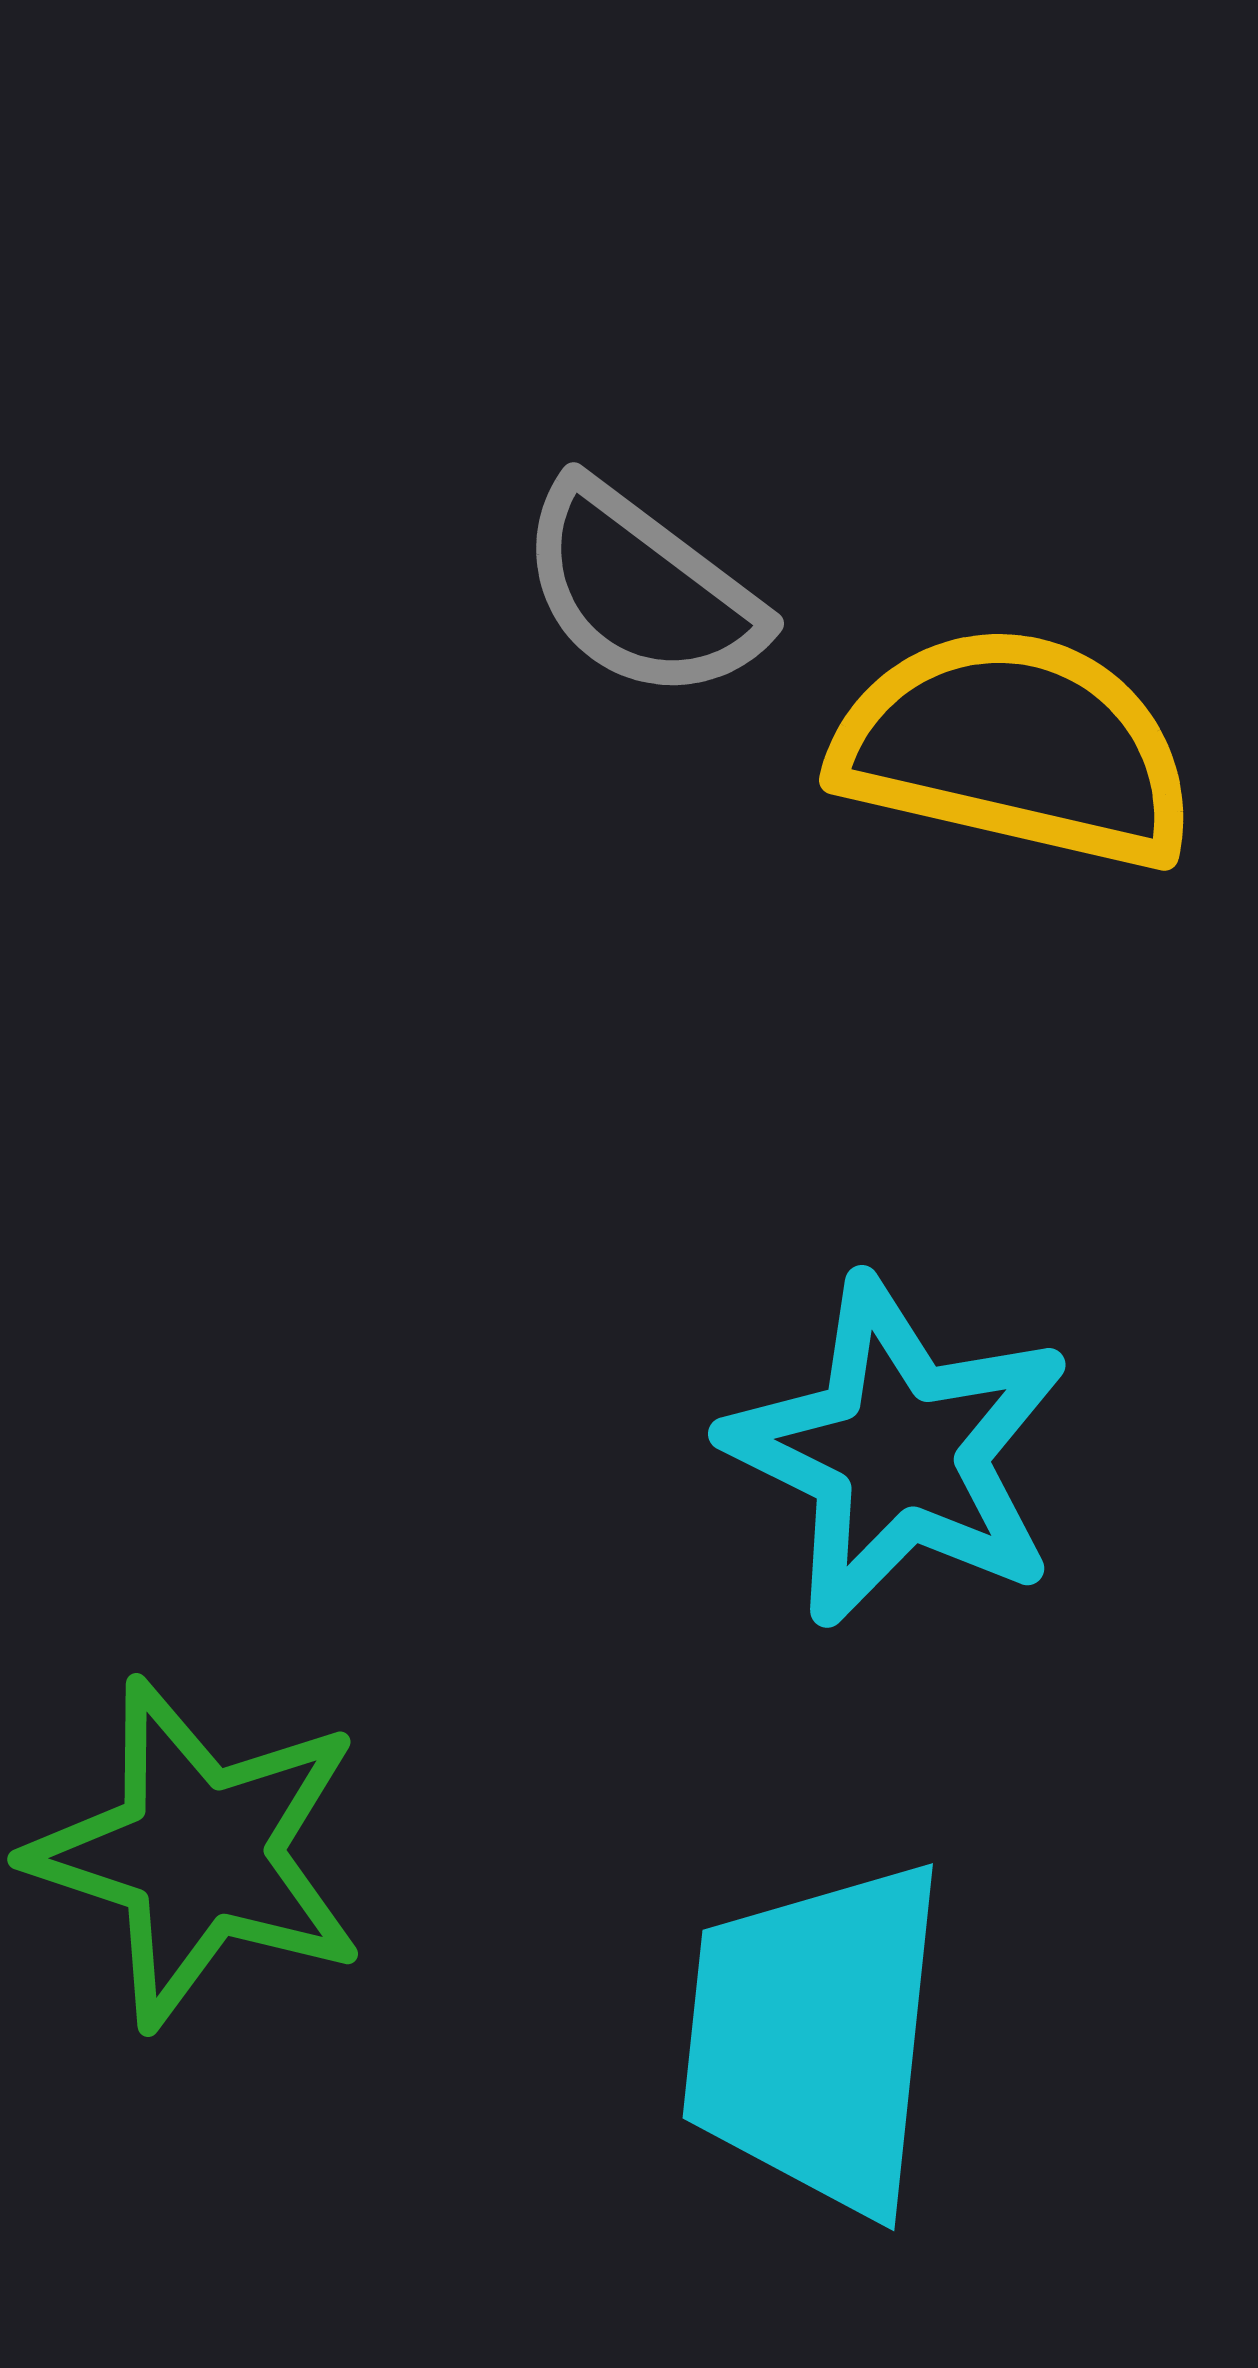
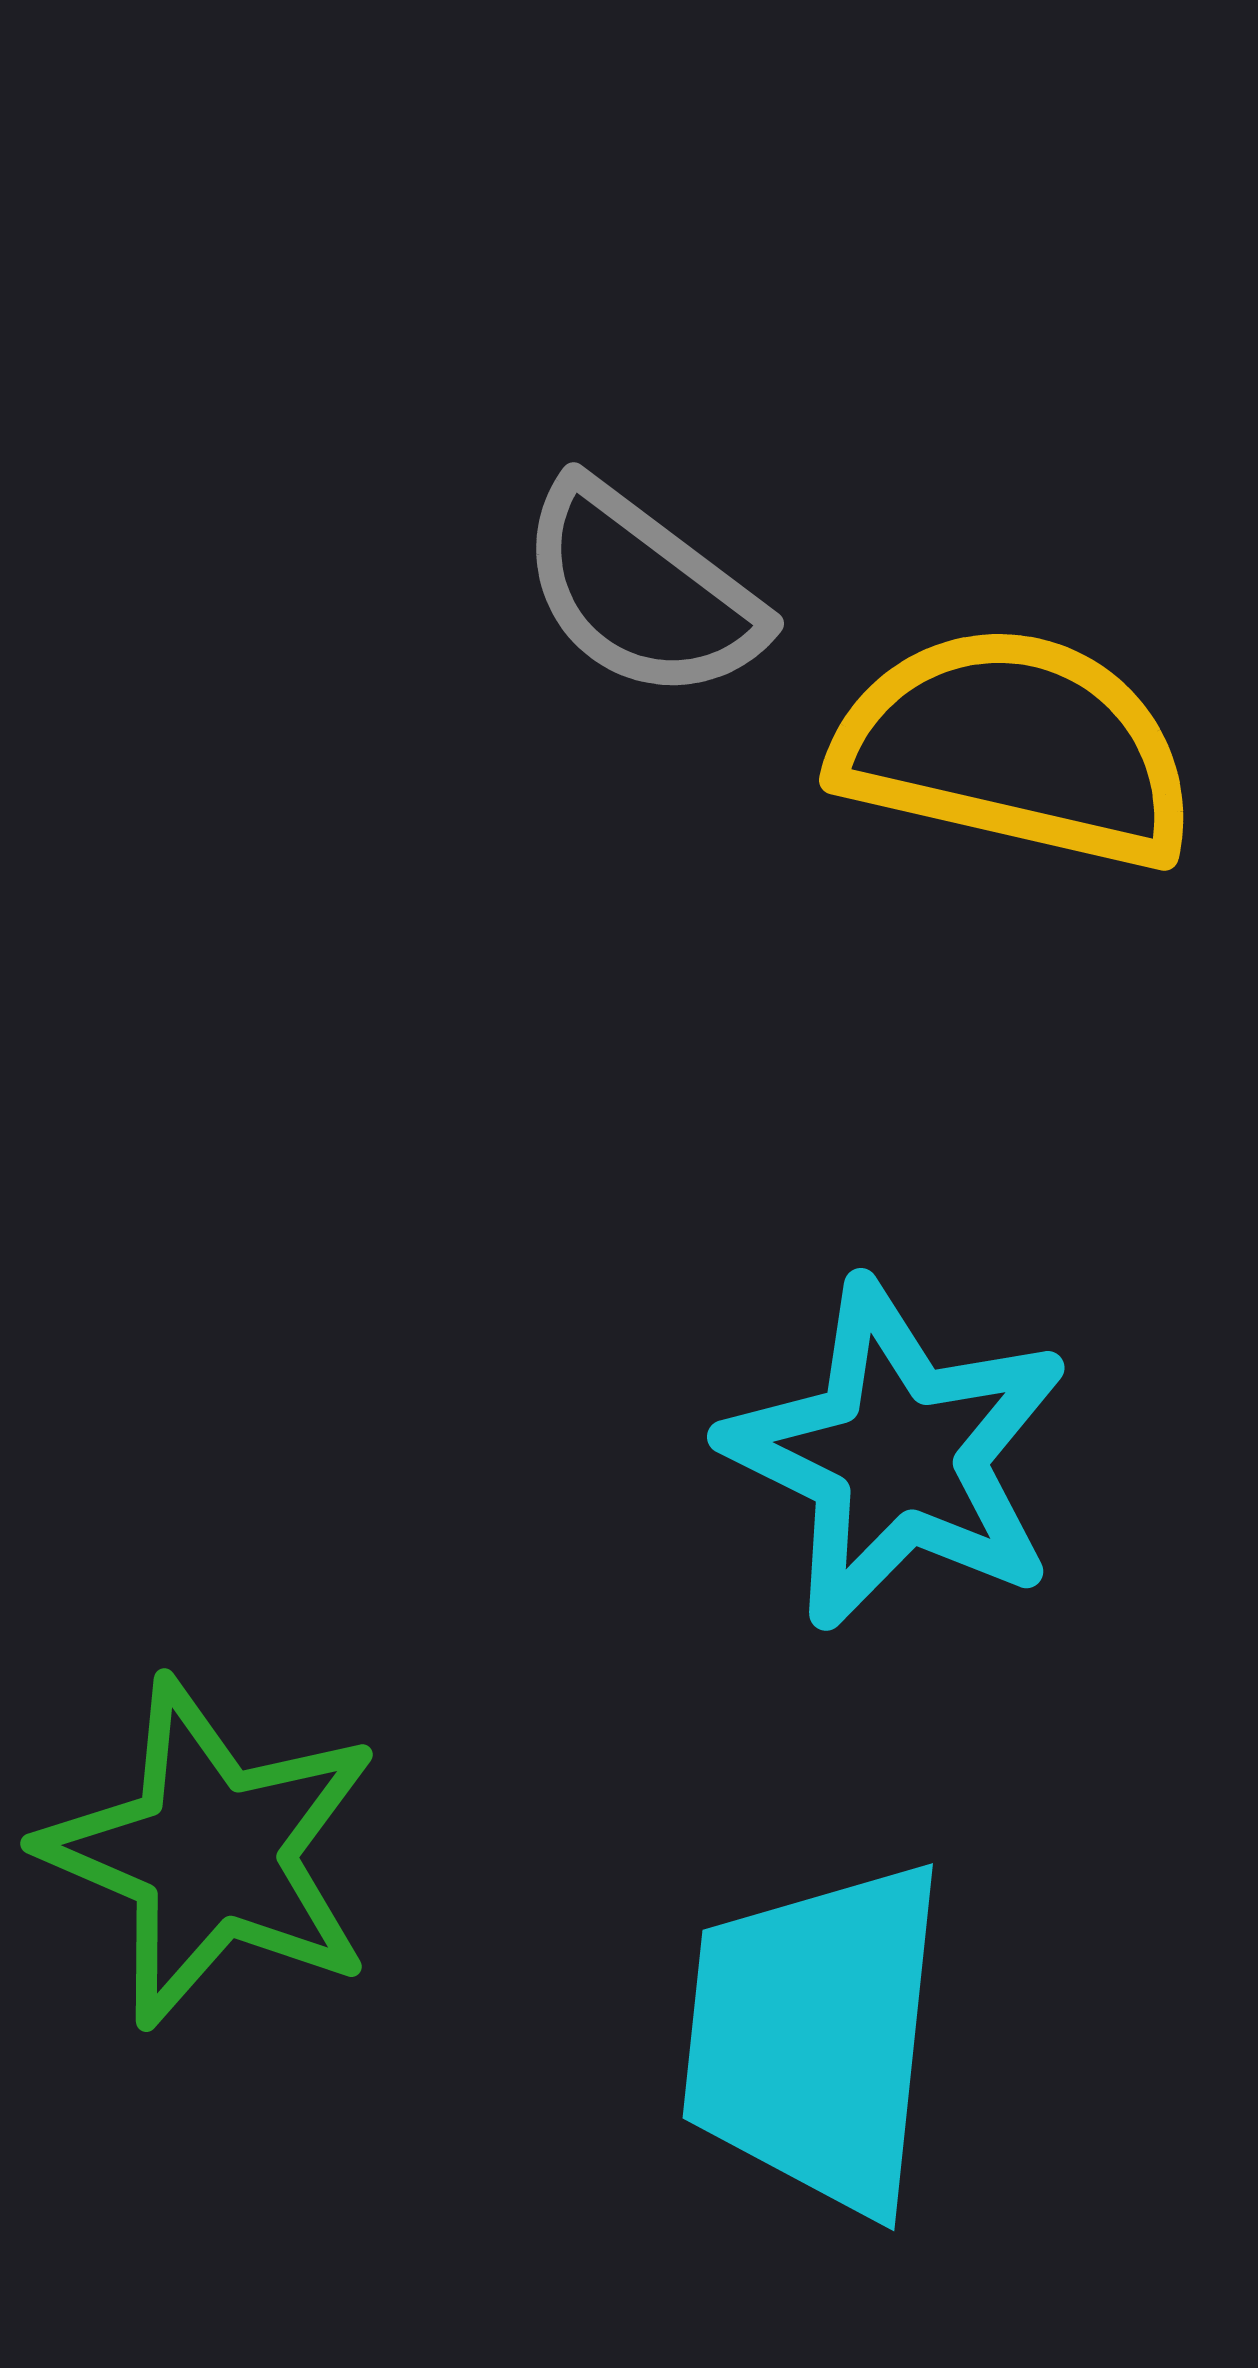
cyan star: moved 1 px left, 3 px down
green star: moved 13 px right; rotated 5 degrees clockwise
